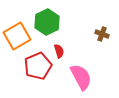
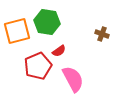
green hexagon: rotated 25 degrees counterclockwise
orange square: moved 5 px up; rotated 16 degrees clockwise
red semicircle: rotated 72 degrees clockwise
pink semicircle: moved 8 px left, 2 px down
